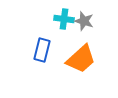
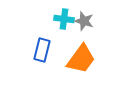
orange trapezoid: rotated 12 degrees counterclockwise
